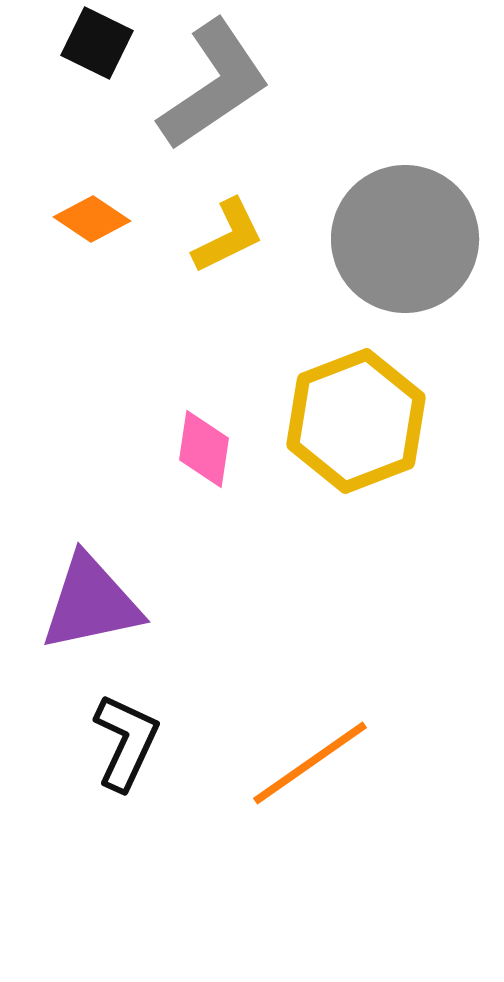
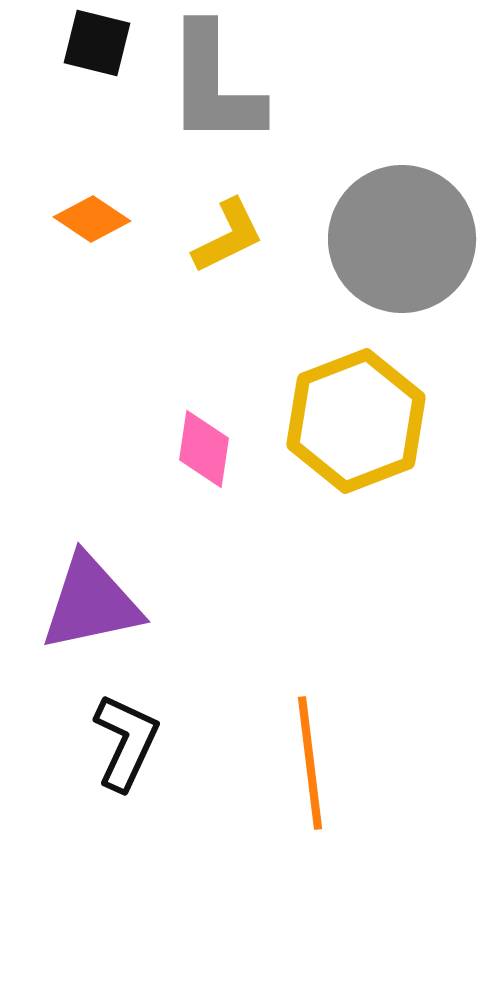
black square: rotated 12 degrees counterclockwise
gray L-shape: rotated 124 degrees clockwise
gray circle: moved 3 px left
orange line: rotated 62 degrees counterclockwise
